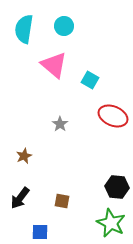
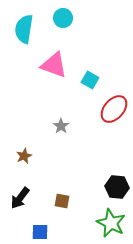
cyan circle: moved 1 px left, 8 px up
pink triangle: rotated 20 degrees counterclockwise
red ellipse: moved 1 px right, 7 px up; rotated 72 degrees counterclockwise
gray star: moved 1 px right, 2 px down
